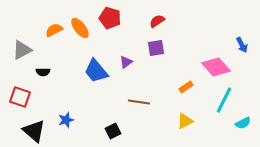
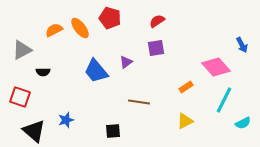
black square: rotated 21 degrees clockwise
